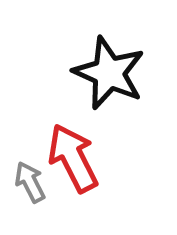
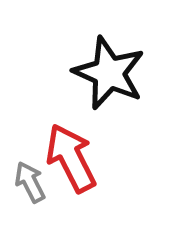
red arrow: moved 2 px left
